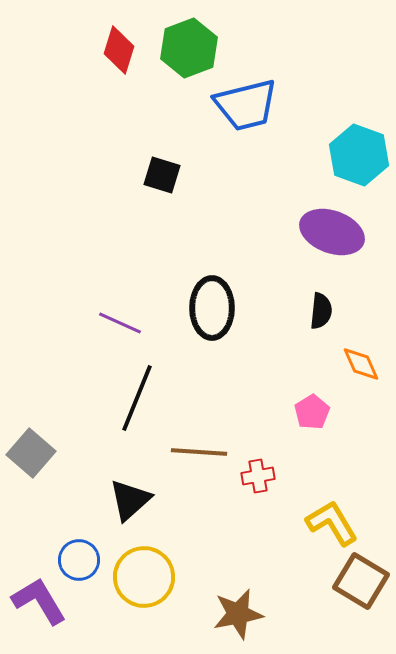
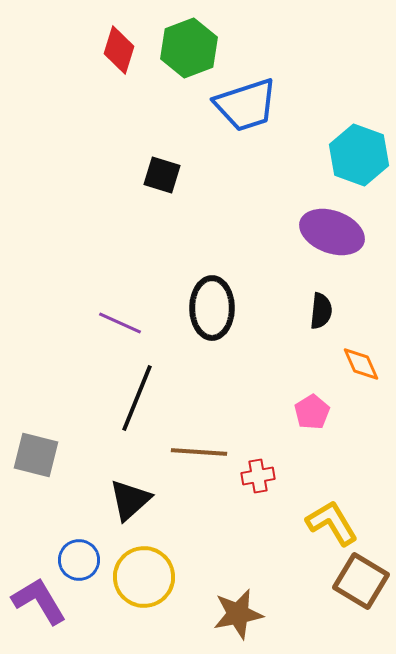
blue trapezoid: rotated 4 degrees counterclockwise
gray square: moved 5 px right, 2 px down; rotated 27 degrees counterclockwise
